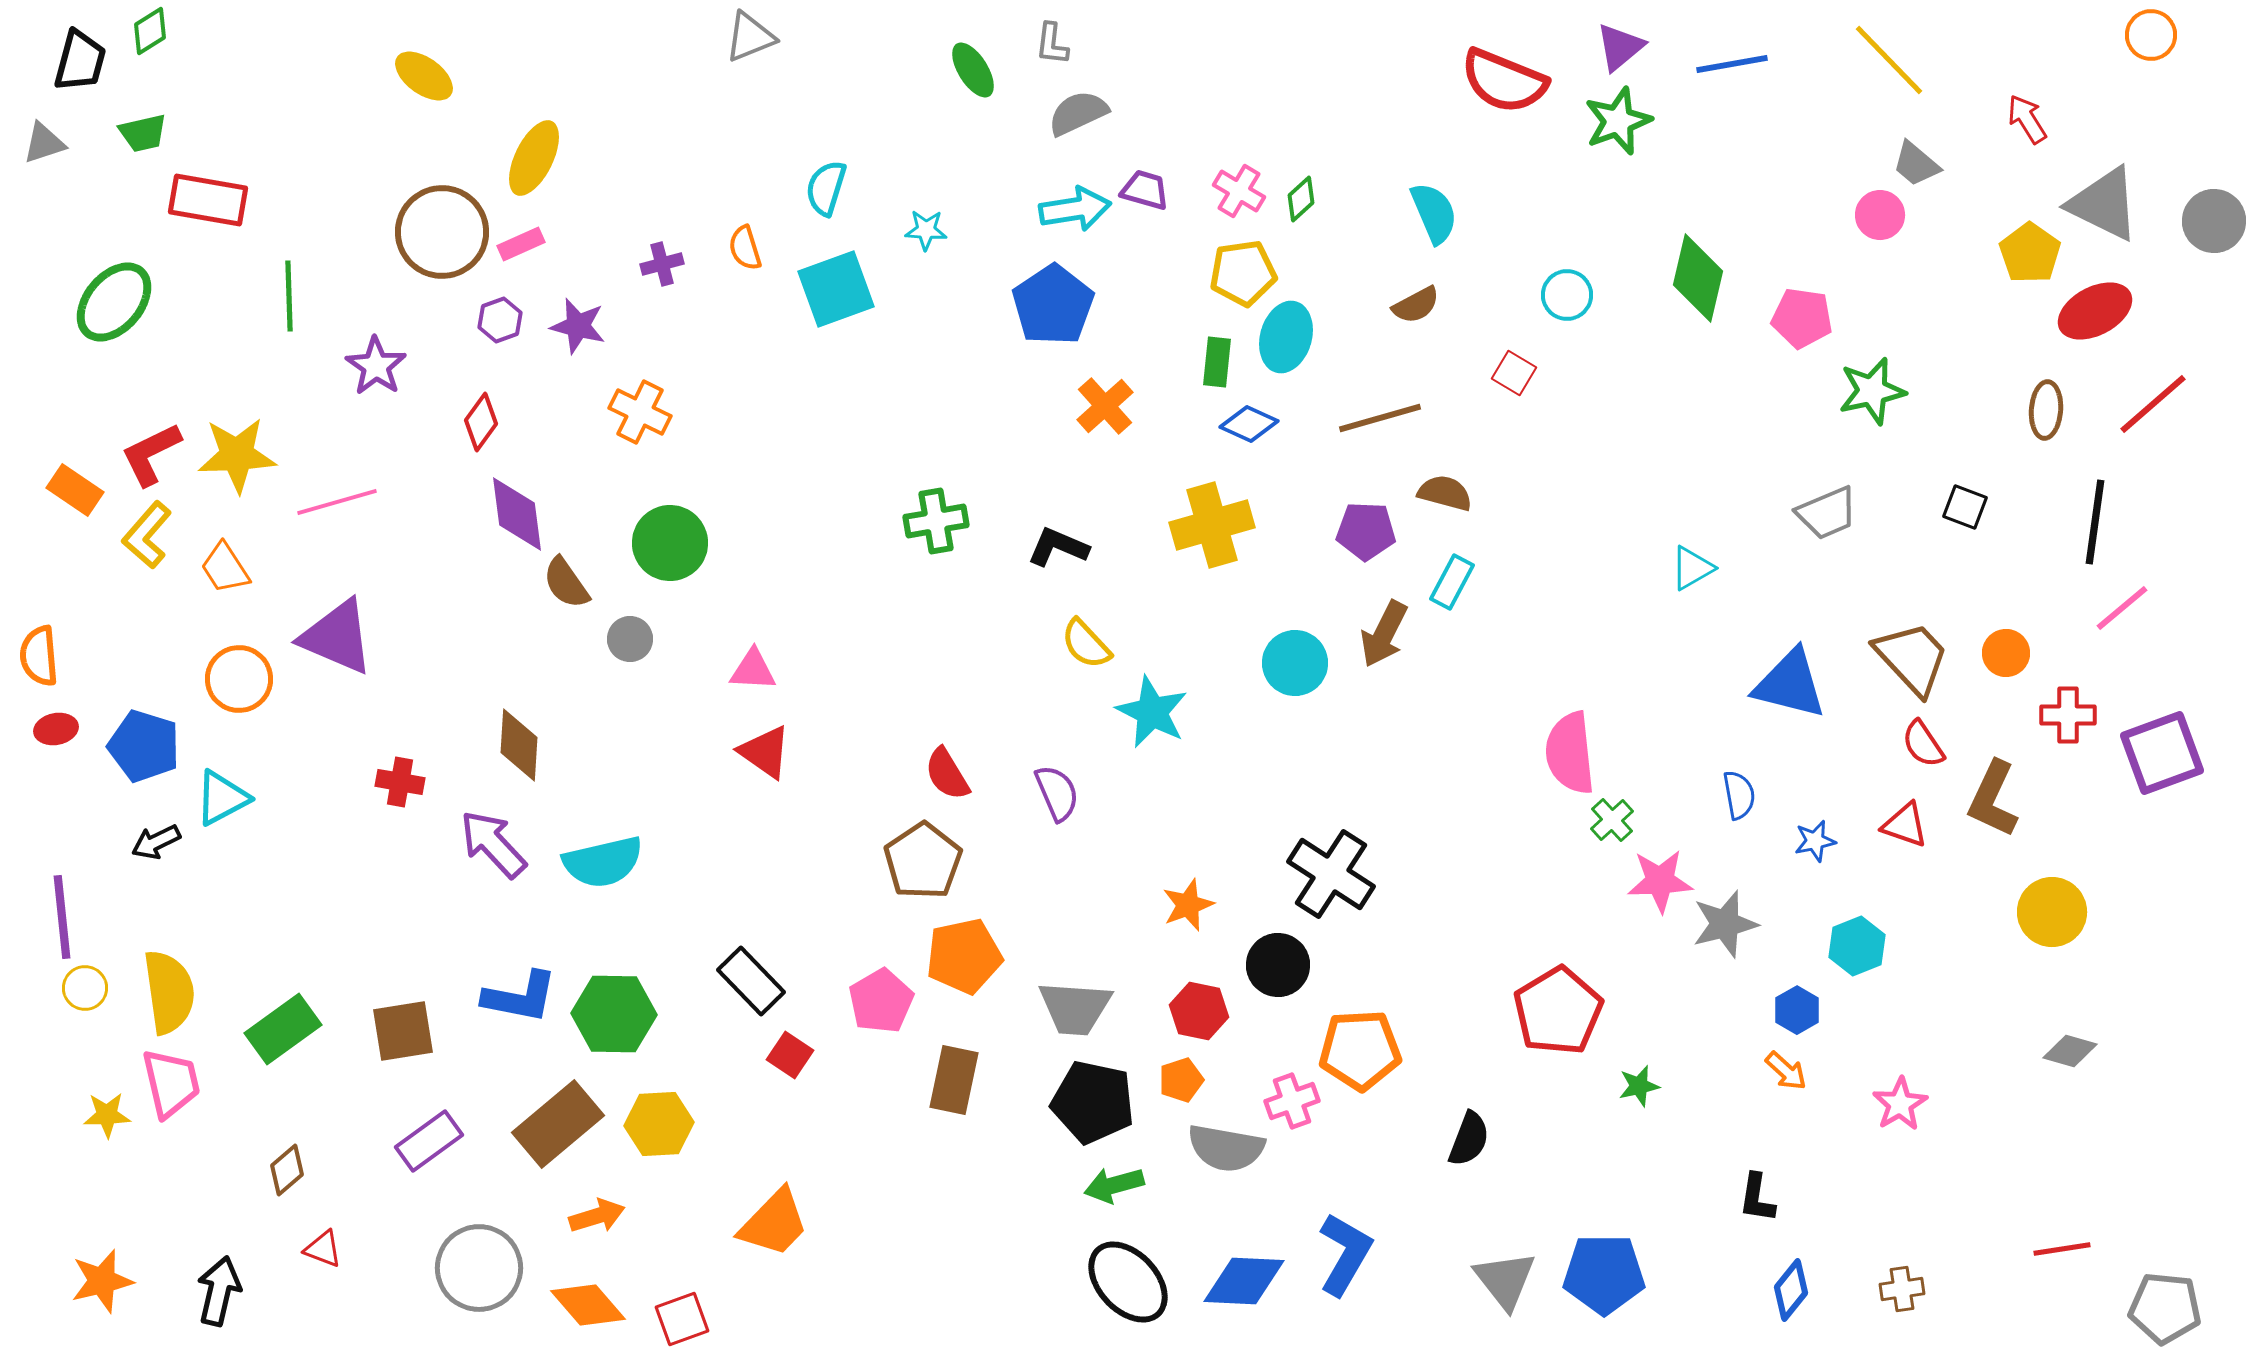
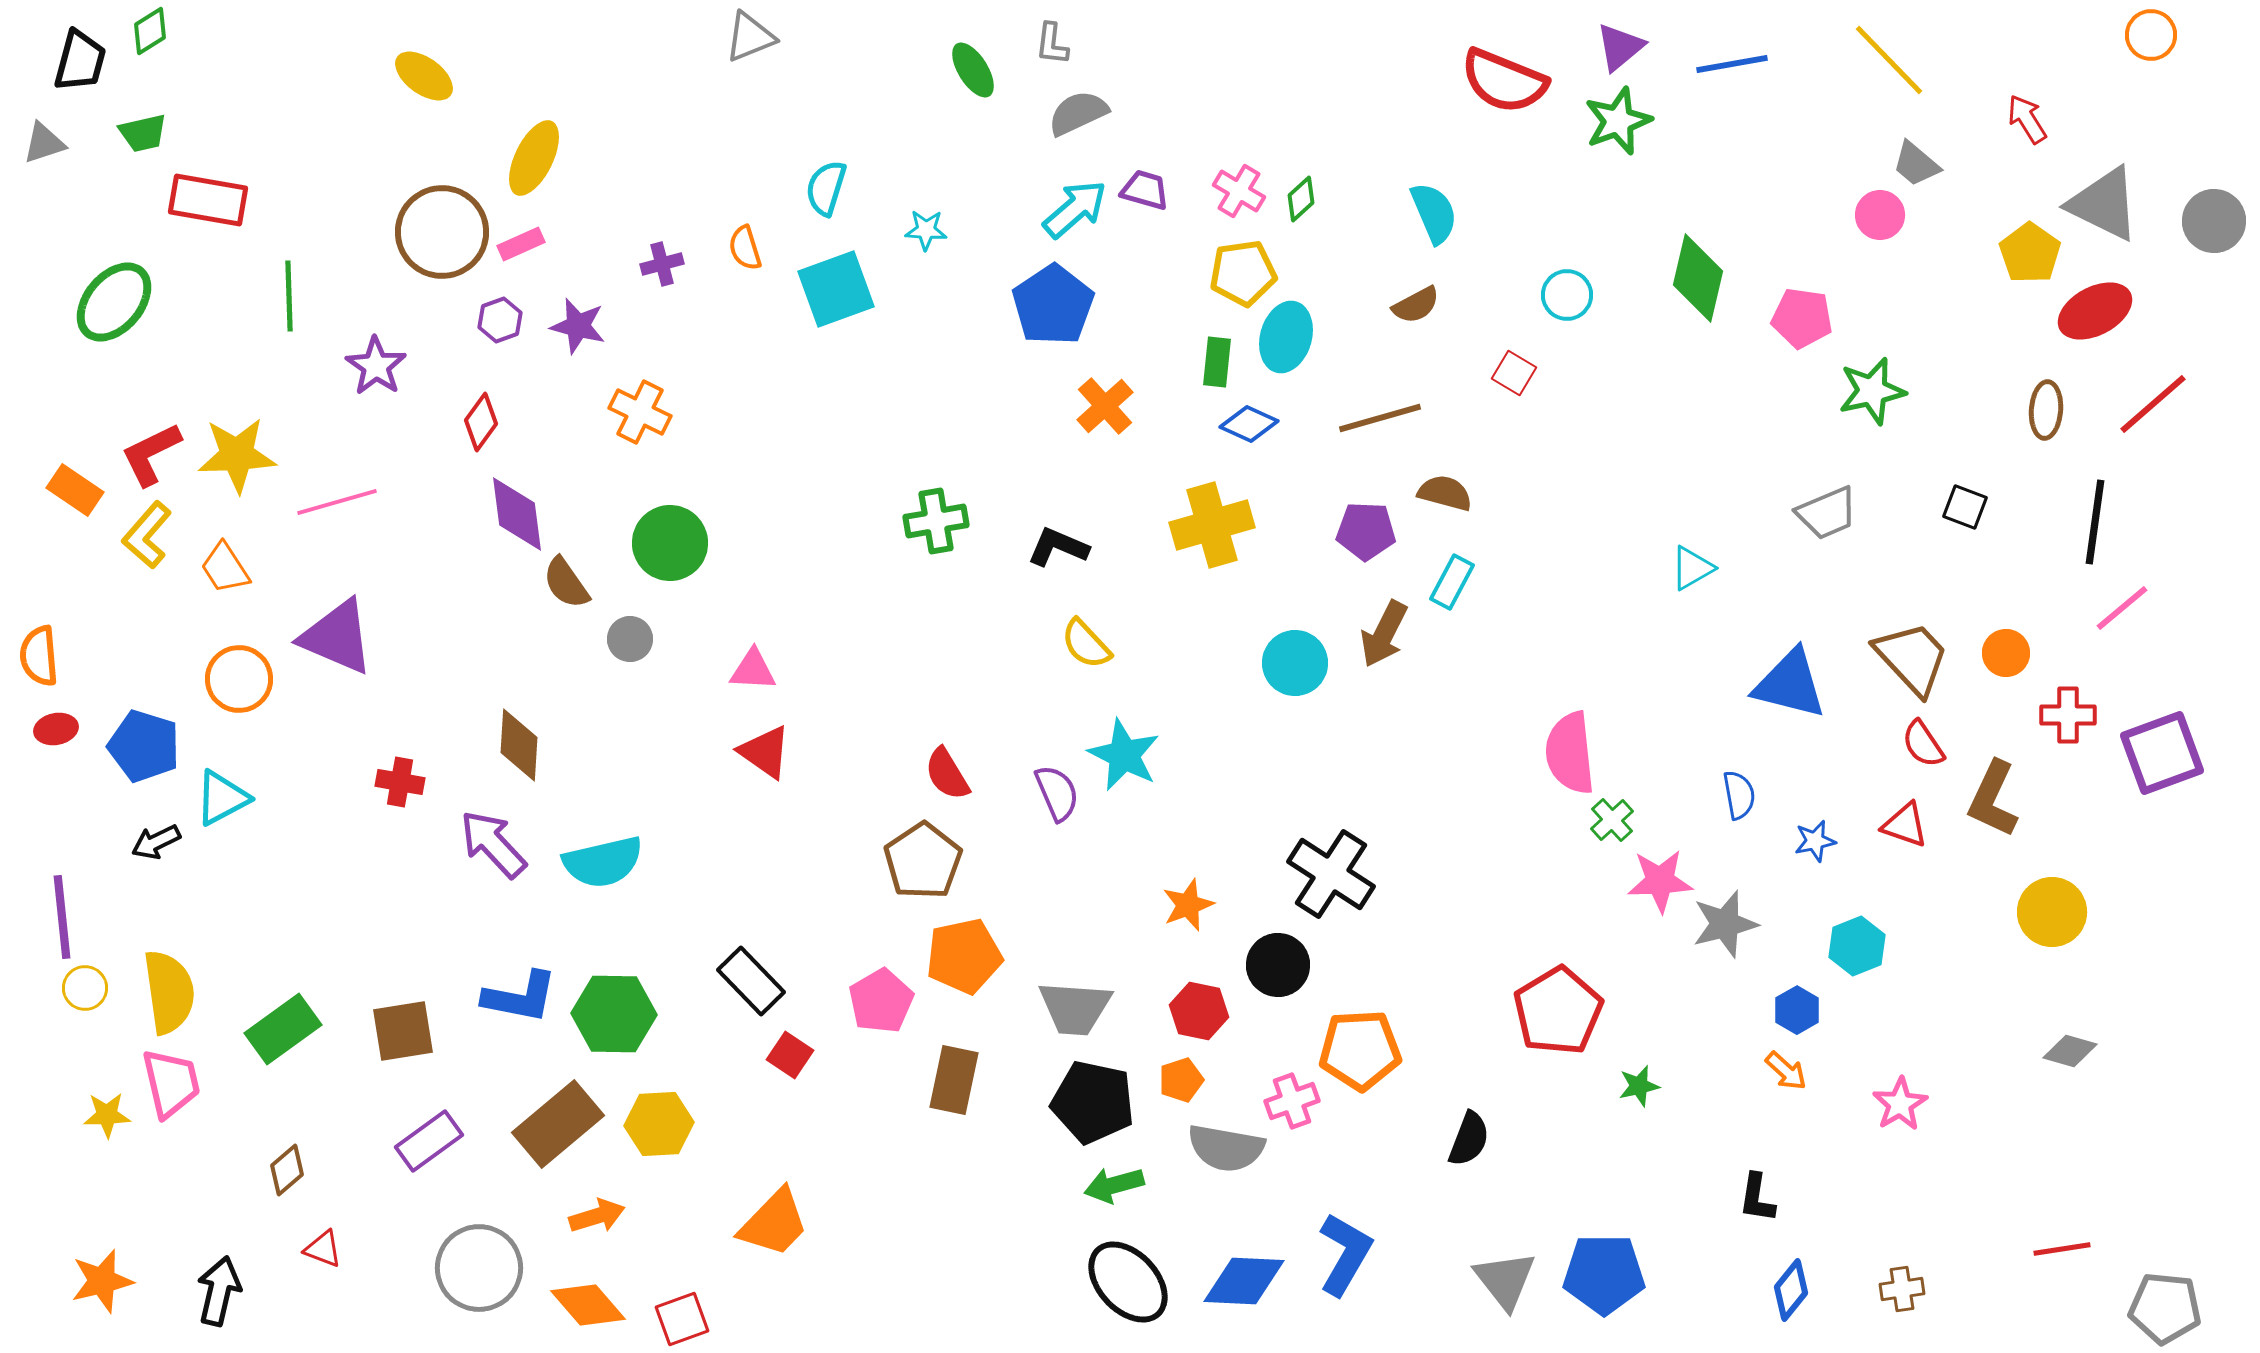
cyan arrow at (1075, 209): rotated 32 degrees counterclockwise
cyan star at (1152, 712): moved 28 px left, 43 px down
